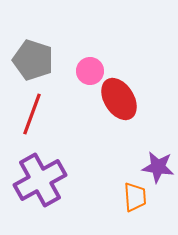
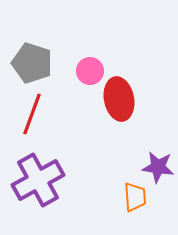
gray pentagon: moved 1 px left, 3 px down
red ellipse: rotated 21 degrees clockwise
purple cross: moved 2 px left
